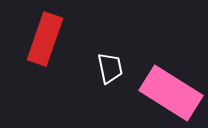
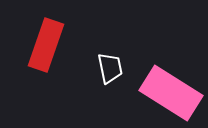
red rectangle: moved 1 px right, 6 px down
